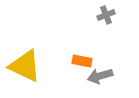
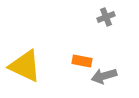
gray cross: moved 2 px down
gray arrow: moved 4 px right
